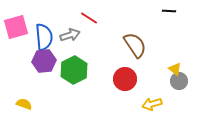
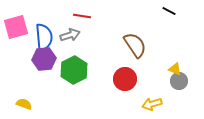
black line: rotated 24 degrees clockwise
red line: moved 7 px left, 2 px up; rotated 24 degrees counterclockwise
purple hexagon: moved 2 px up
yellow triangle: rotated 16 degrees counterclockwise
